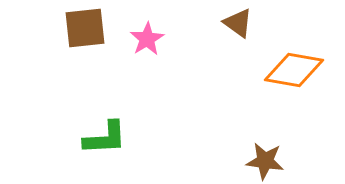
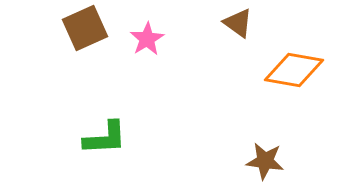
brown square: rotated 18 degrees counterclockwise
